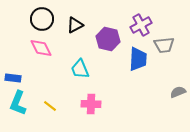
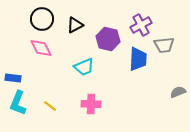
cyan trapezoid: moved 4 px right, 2 px up; rotated 90 degrees counterclockwise
